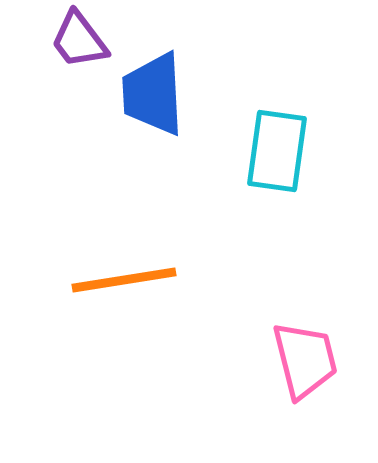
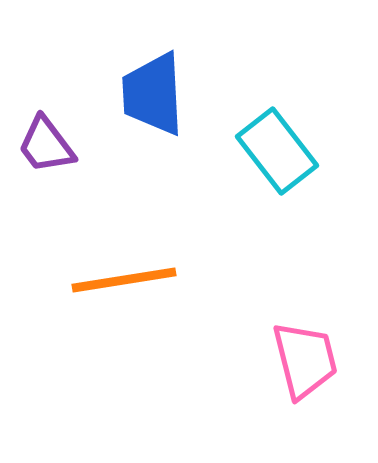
purple trapezoid: moved 33 px left, 105 px down
cyan rectangle: rotated 46 degrees counterclockwise
